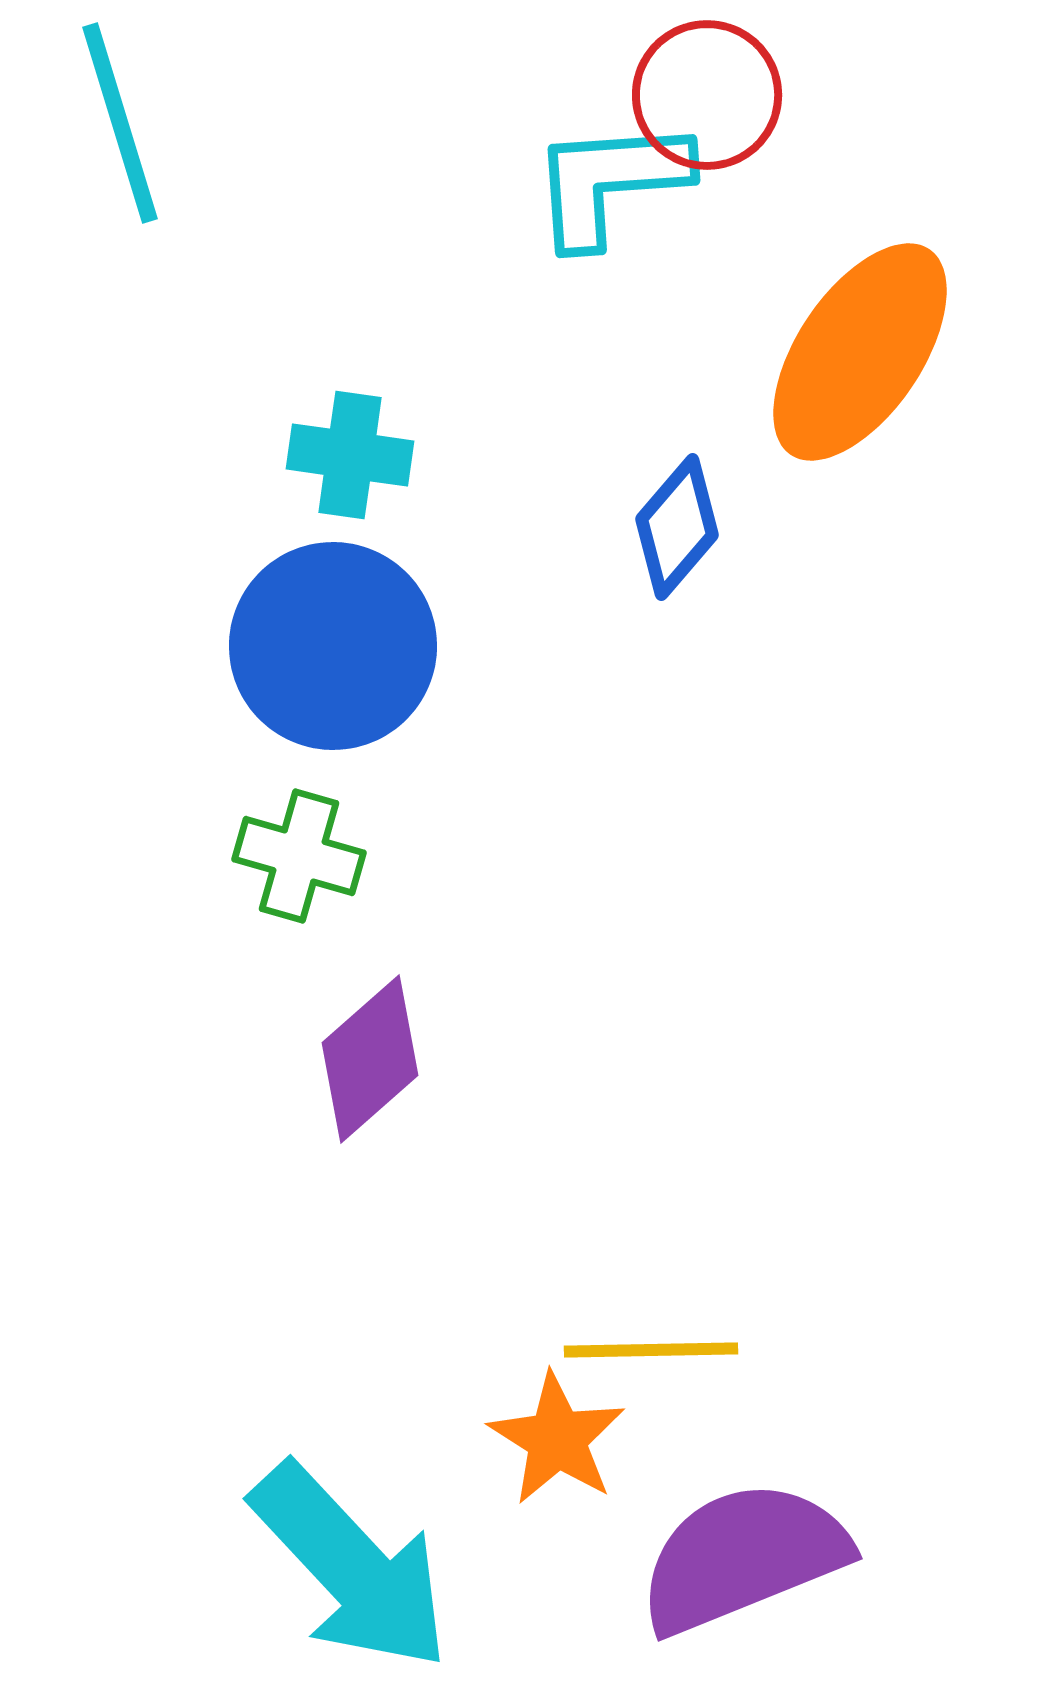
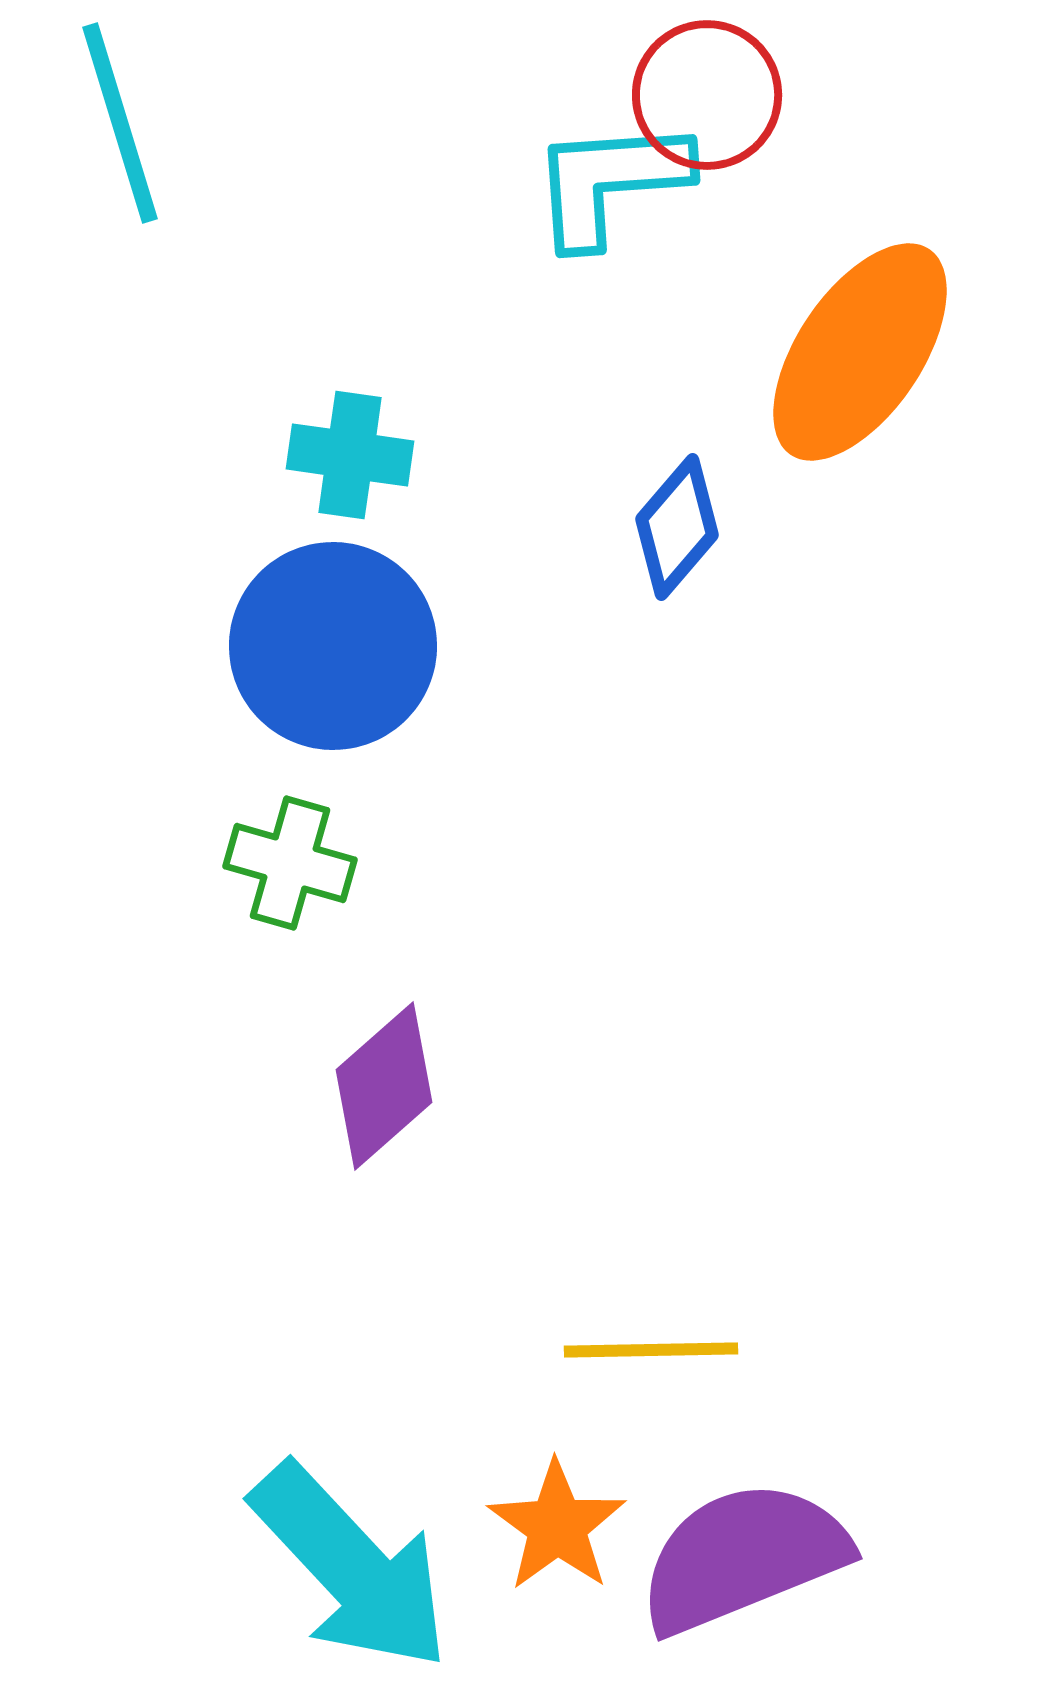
green cross: moved 9 px left, 7 px down
purple diamond: moved 14 px right, 27 px down
orange star: moved 87 px down; rotated 4 degrees clockwise
